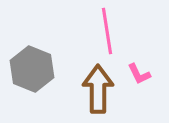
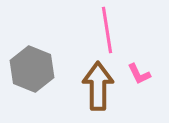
pink line: moved 1 px up
brown arrow: moved 3 px up
